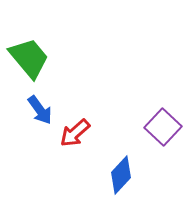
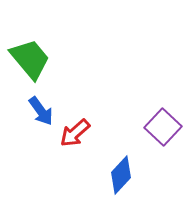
green trapezoid: moved 1 px right, 1 px down
blue arrow: moved 1 px right, 1 px down
